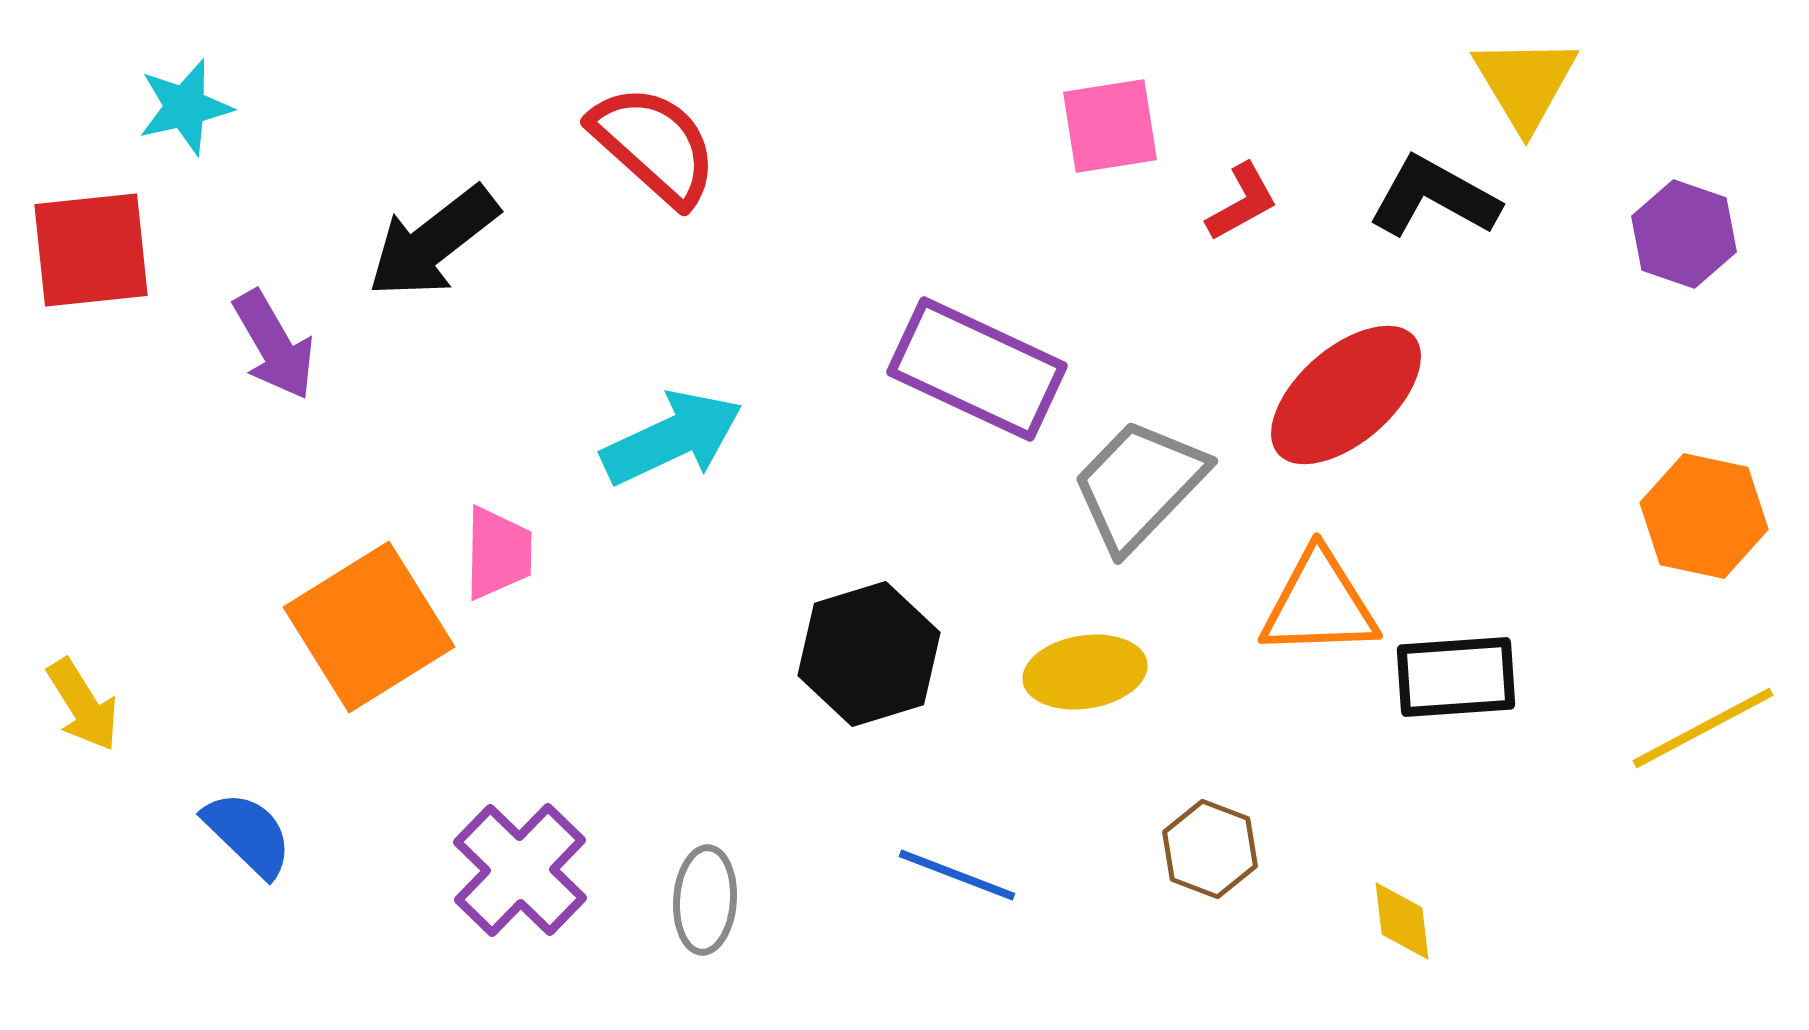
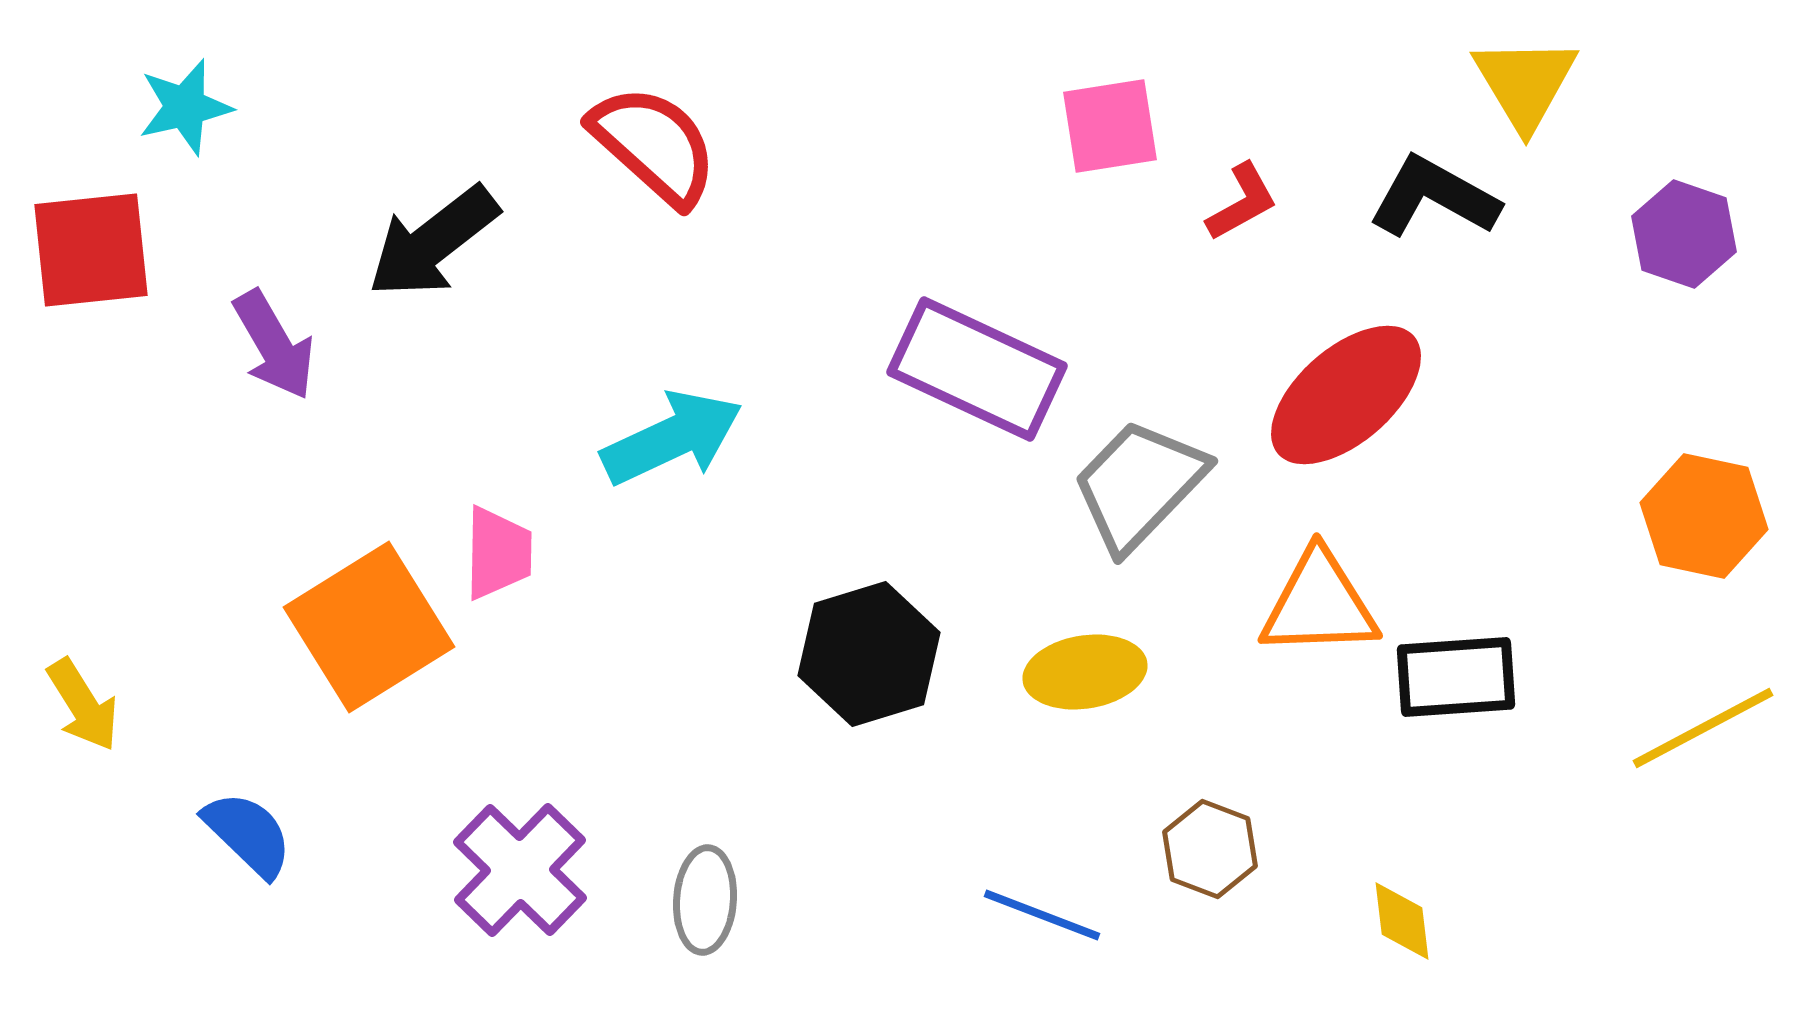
blue line: moved 85 px right, 40 px down
